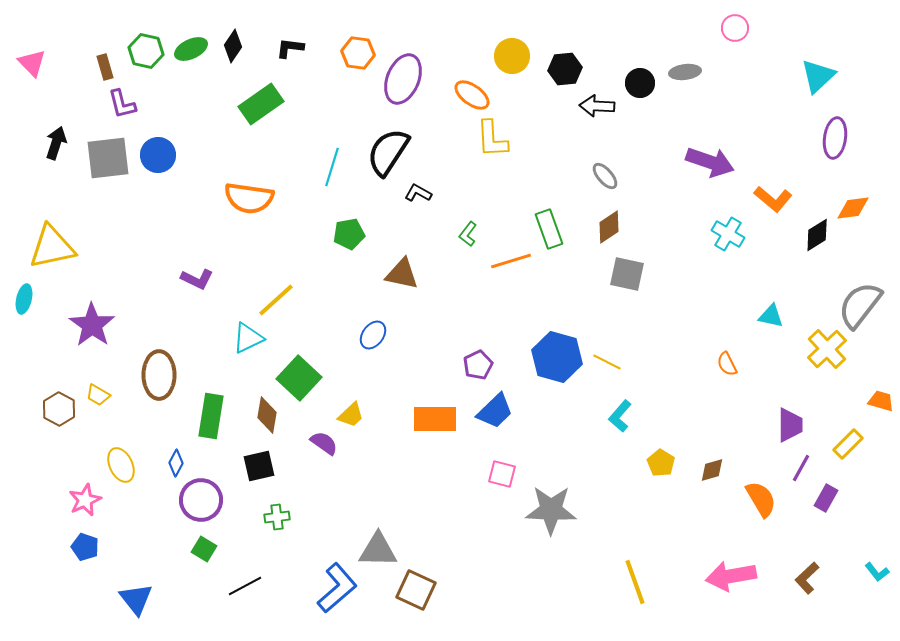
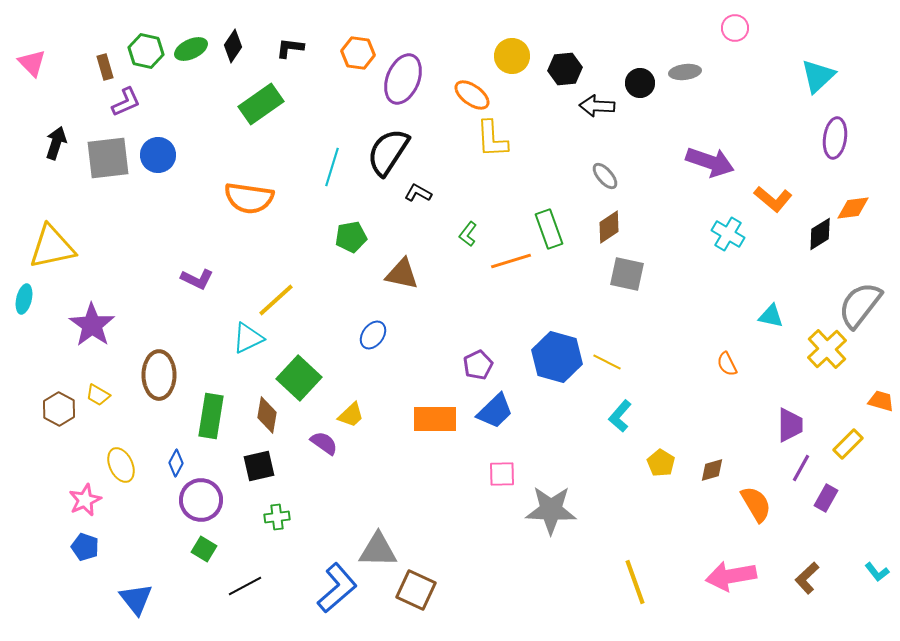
purple L-shape at (122, 104): moved 4 px right, 2 px up; rotated 100 degrees counterclockwise
green pentagon at (349, 234): moved 2 px right, 3 px down
black diamond at (817, 235): moved 3 px right, 1 px up
pink square at (502, 474): rotated 16 degrees counterclockwise
orange semicircle at (761, 499): moved 5 px left, 5 px down
